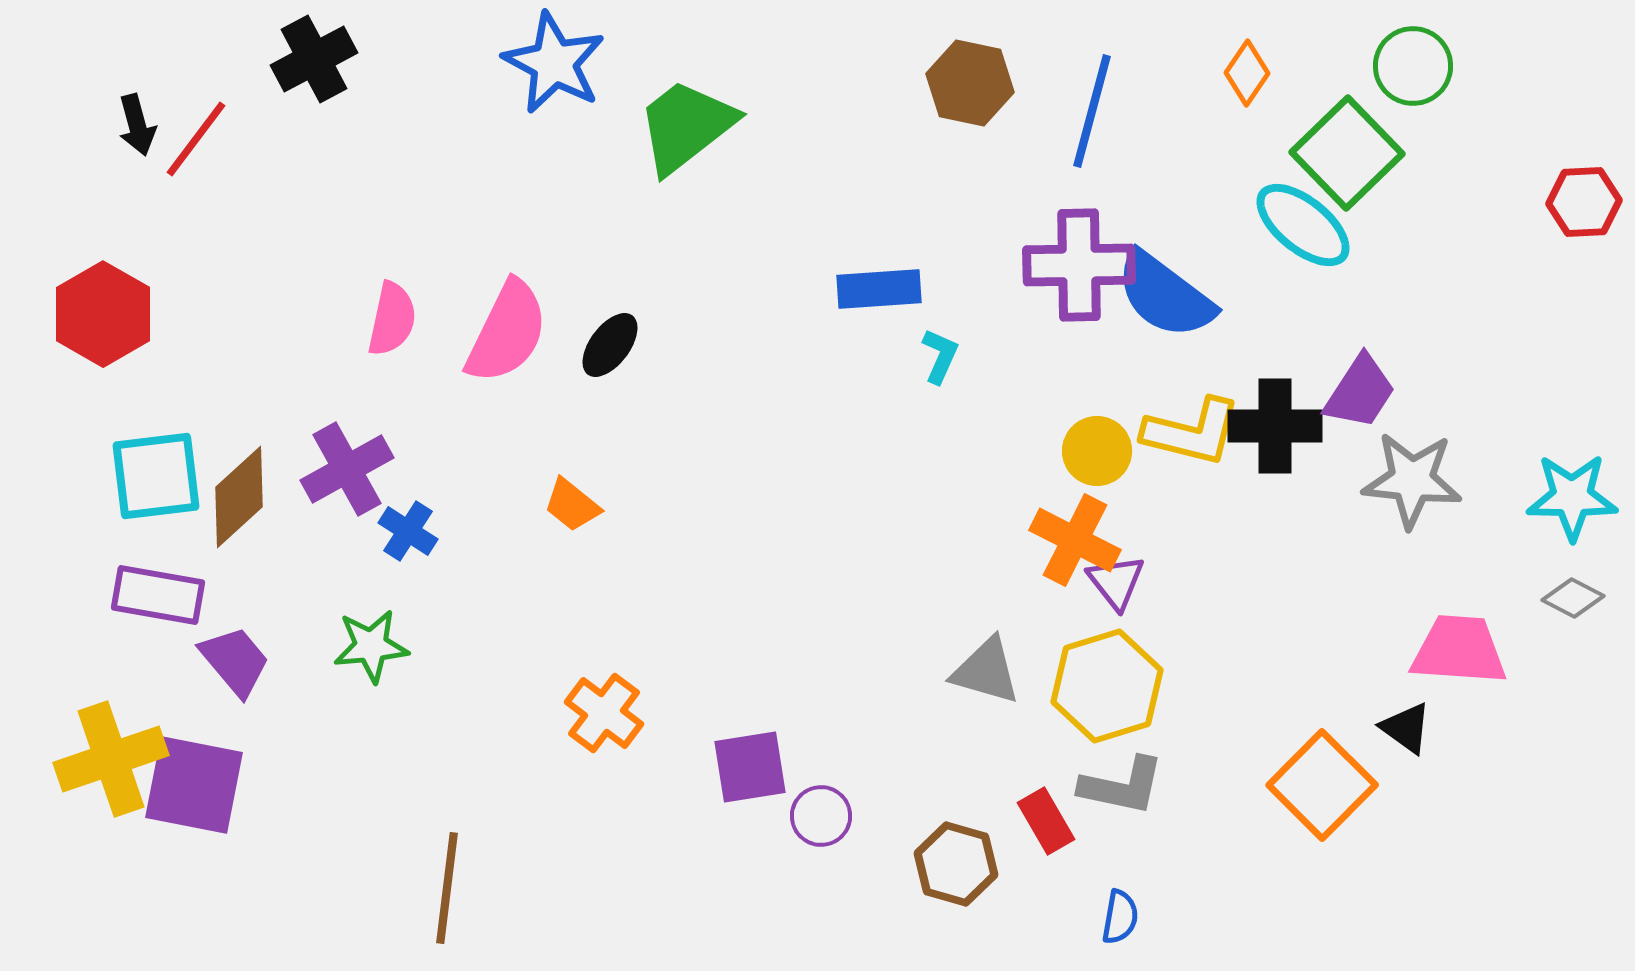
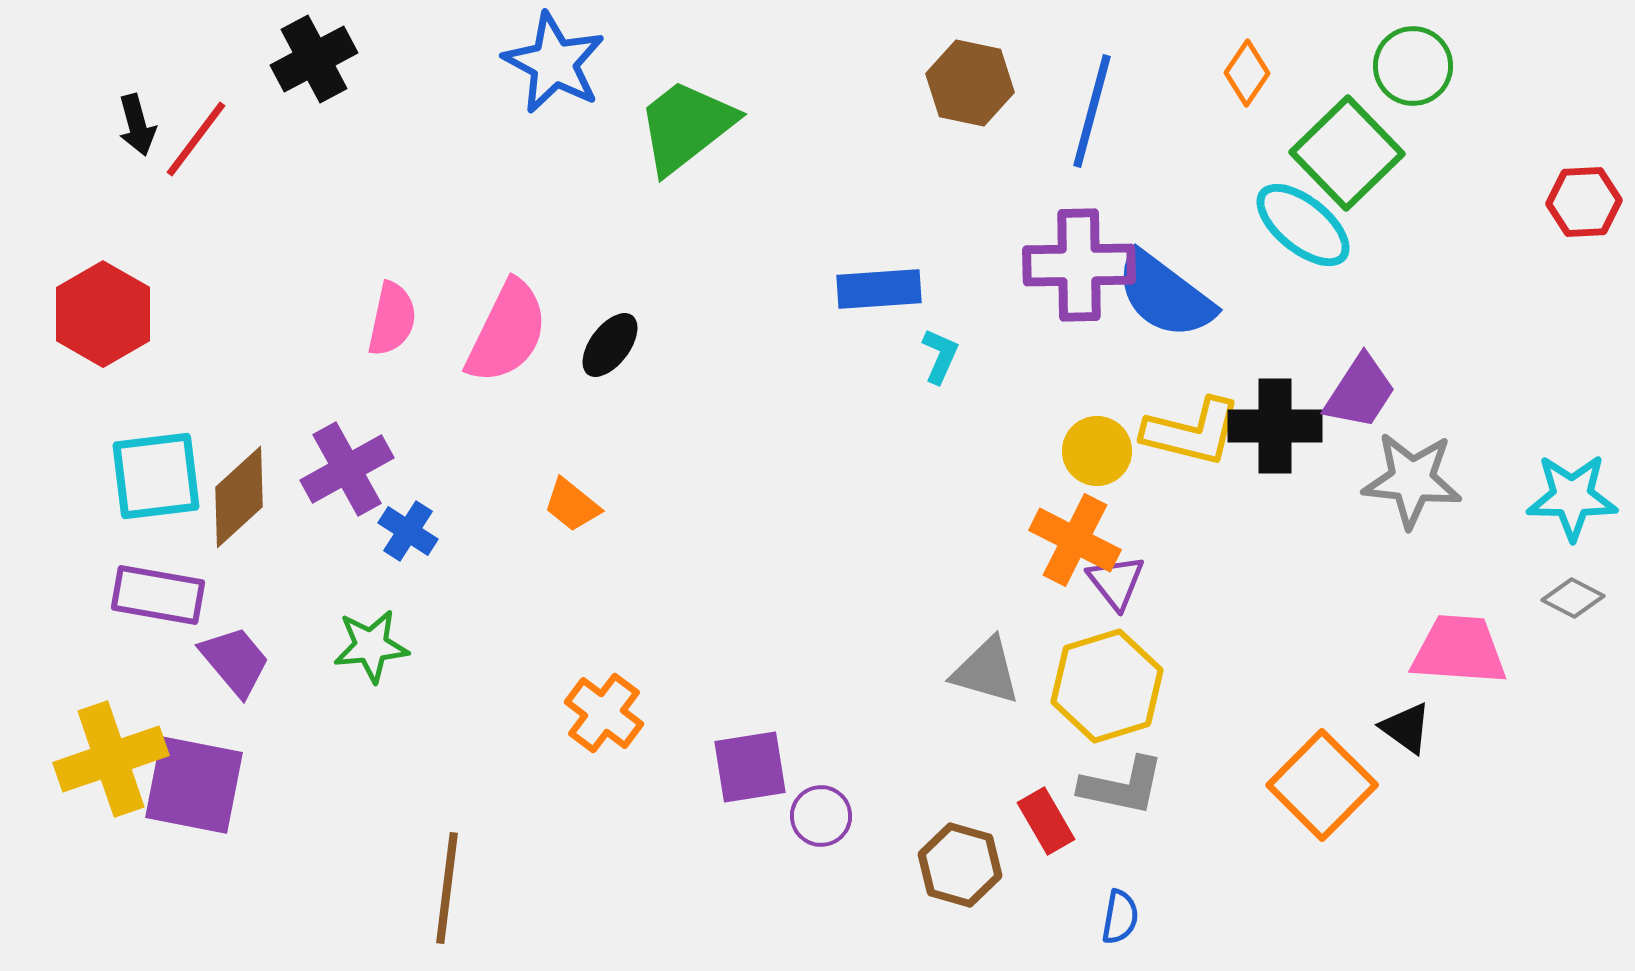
brown hexagon at (956, 864): moved 4 px right, 1 px down
